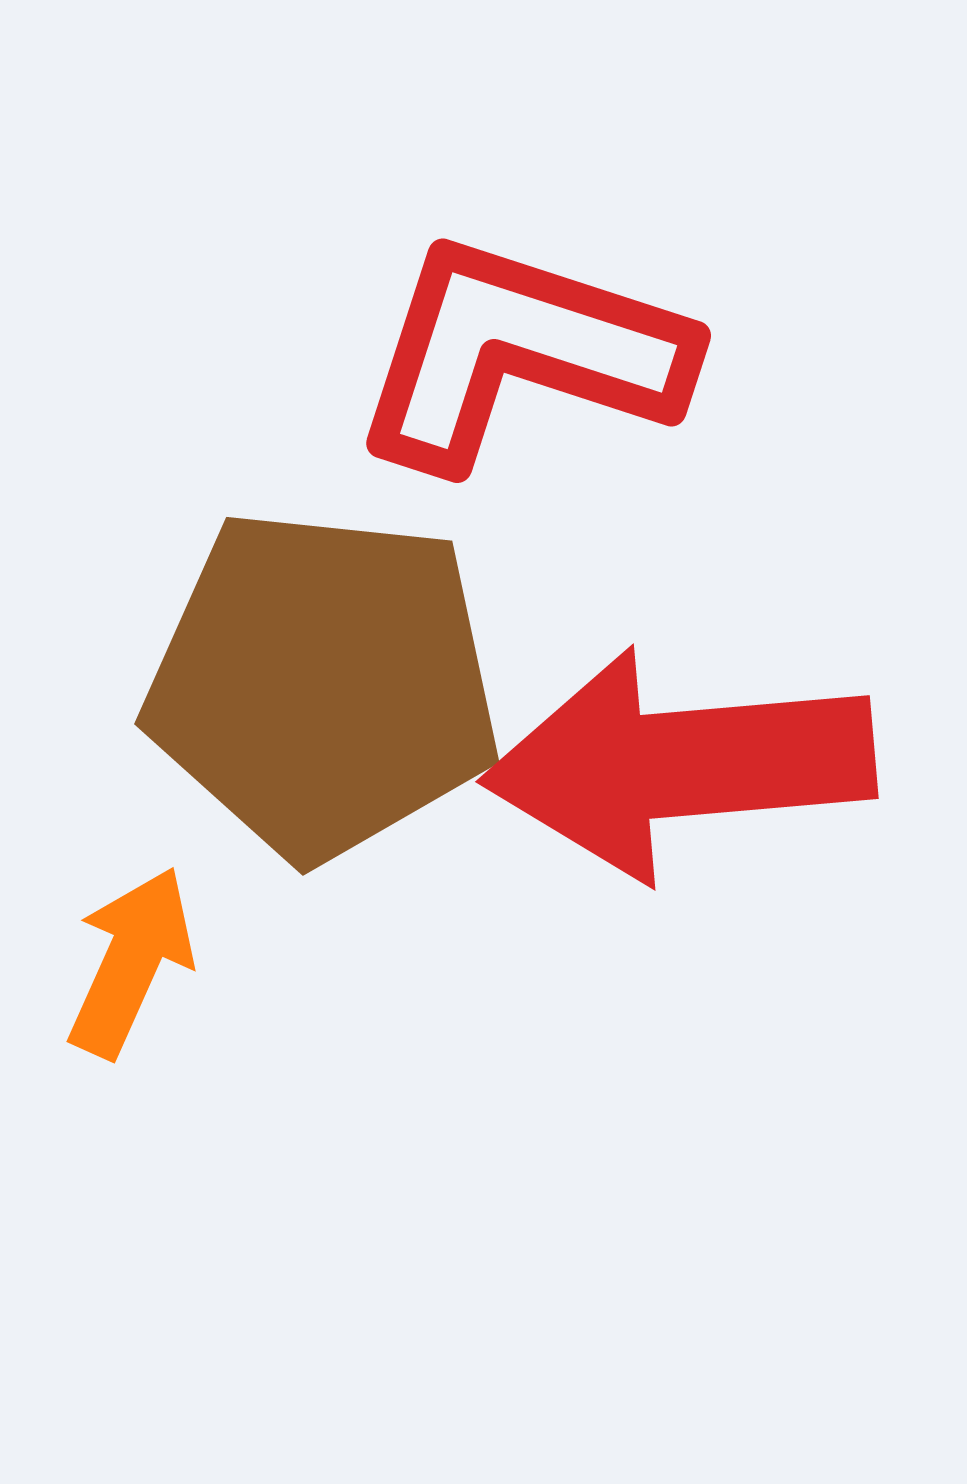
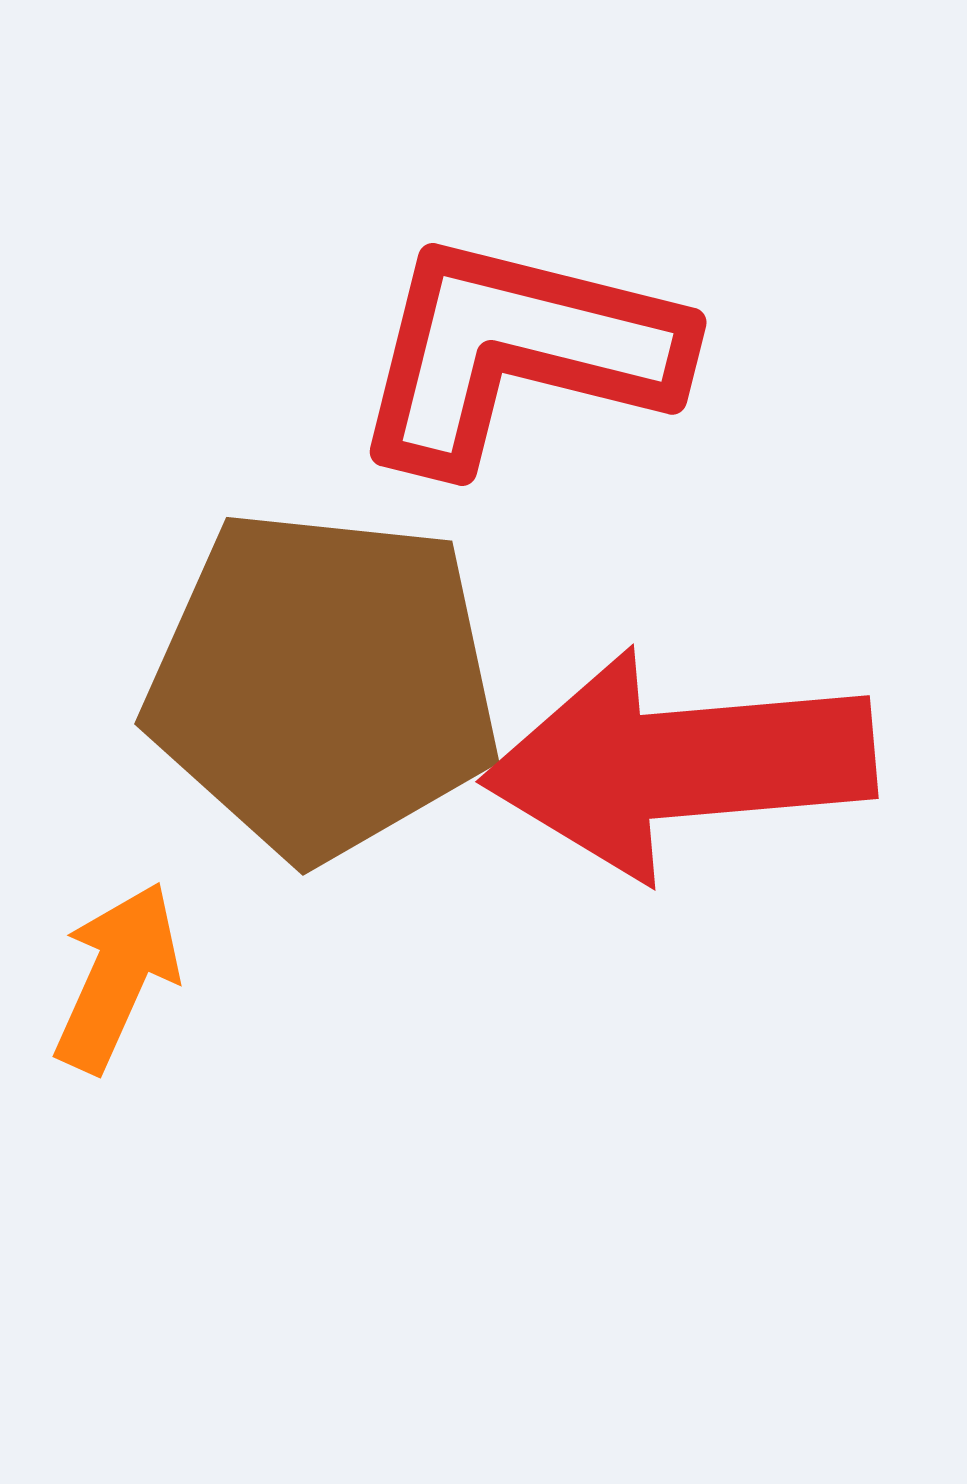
red L-shape: moved 3 px left, 1 px up; rotated 4 degrees counterclockwise
orange arrow: moved 14 px left, 15 px down
